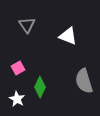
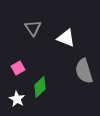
gray triangle: moved 6 px right, 3 px down
white triangle: moved 2 px left, 2 px down
gray semicircle: moved 10 px up
green diamond: rotated 20 degrees clockwise
